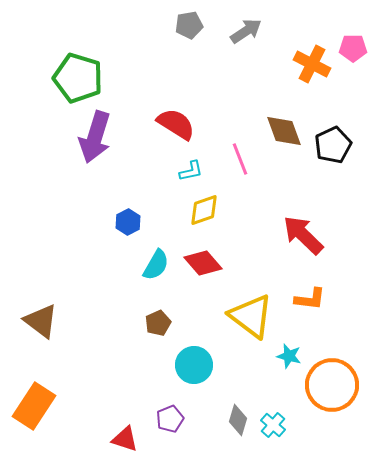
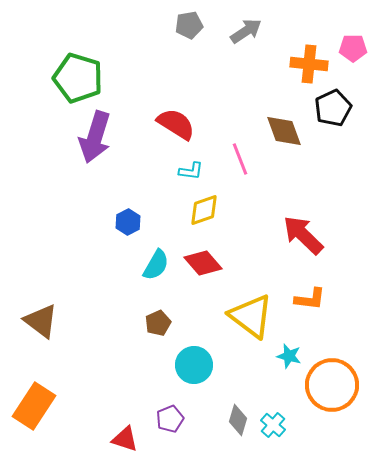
orange cross: moved 3 px left; rotated 21 degrees counterclockwise
black pentagon: moved 37 px up
cyan L-shape: rotated 20 degrees clockwise
